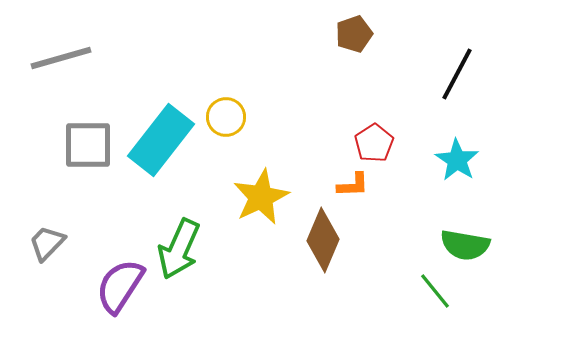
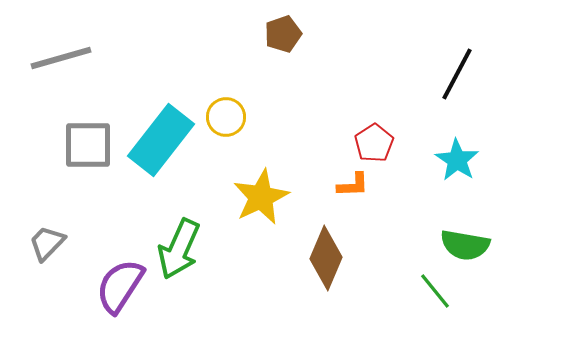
brown pentagon: moved 71 px left
brown diamond: moved 3 px right, 18 px down
